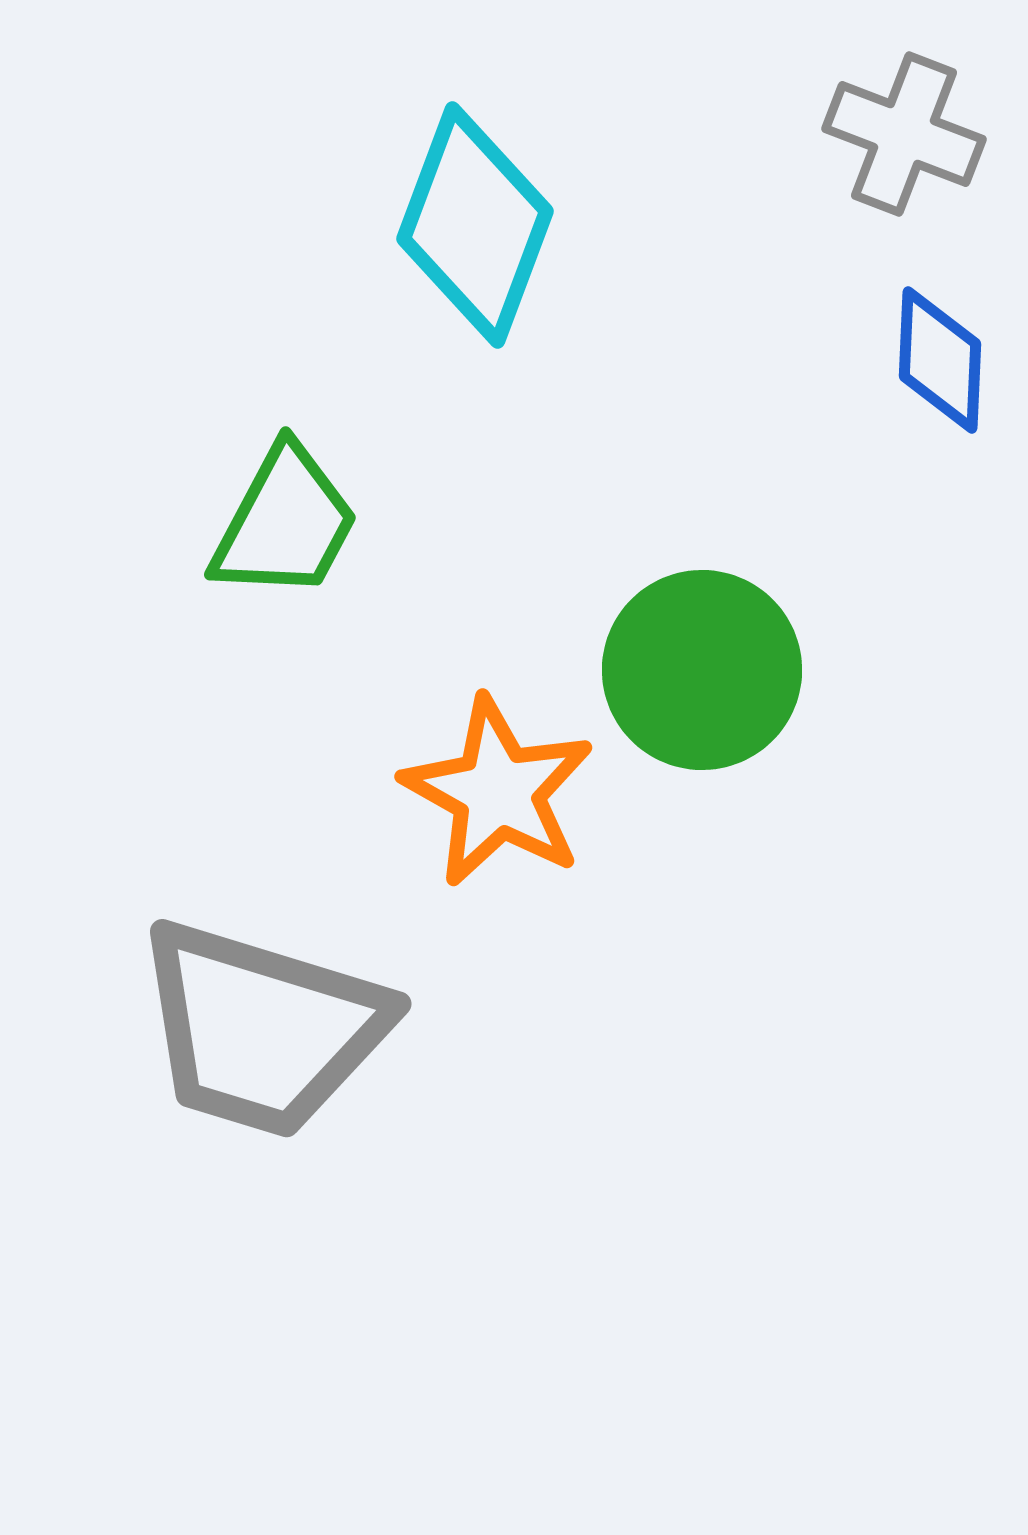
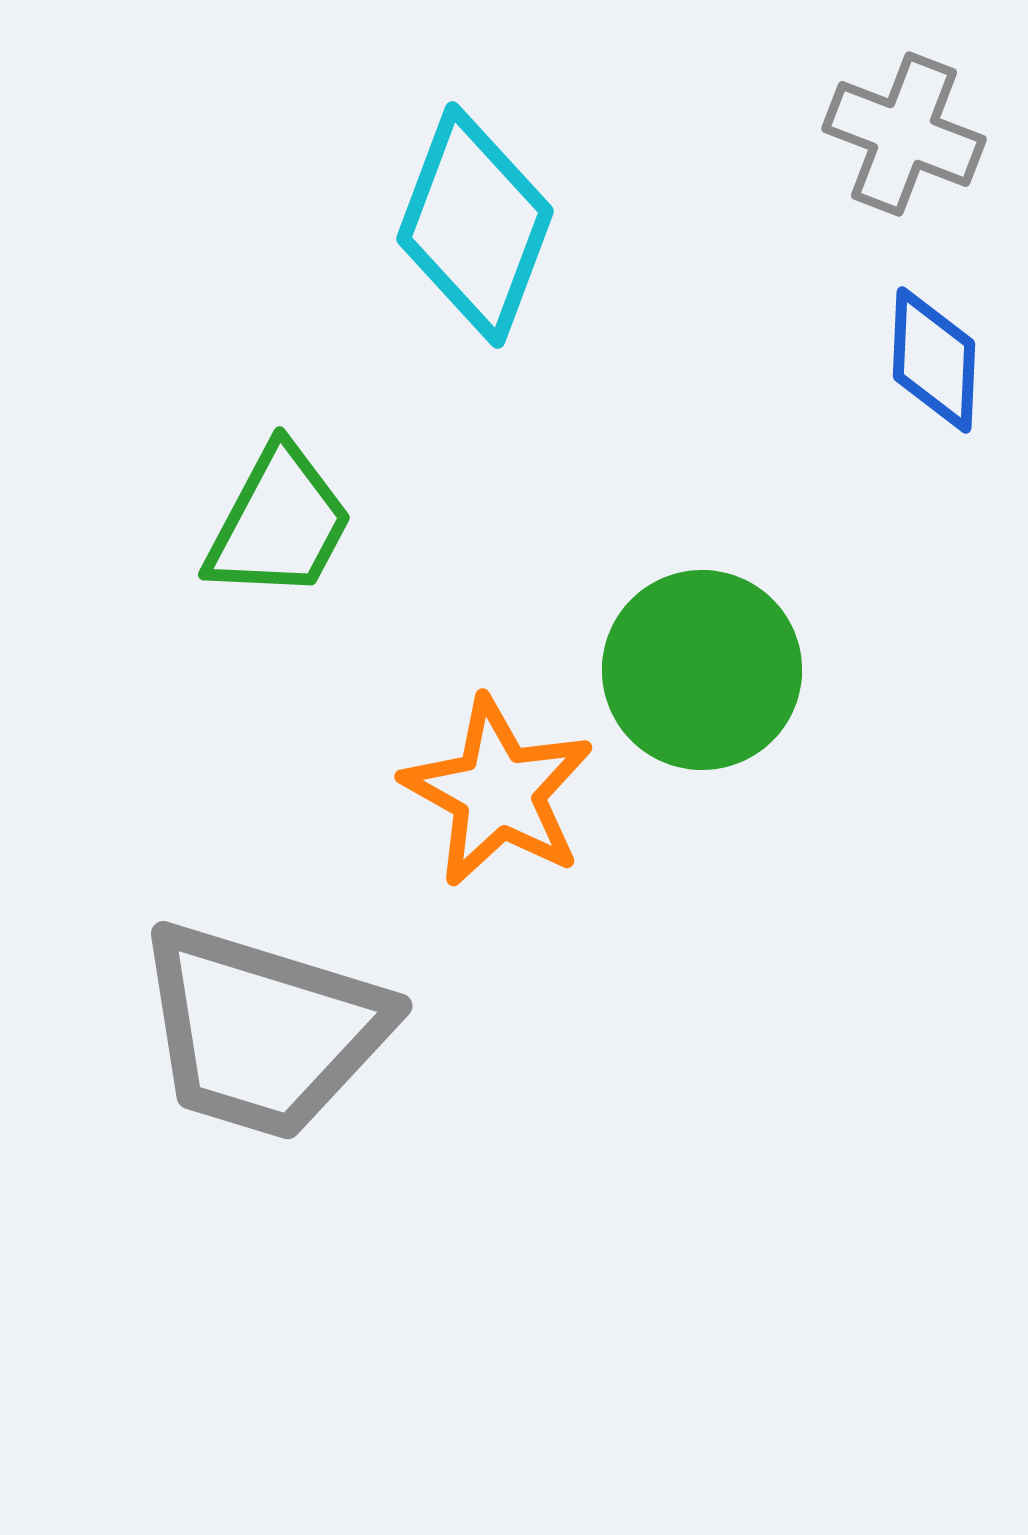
blue diamond: moved 6 px left
green trapezoid: moved 6 px left
gray trapezoid: moved 1 px right, 2 px down
